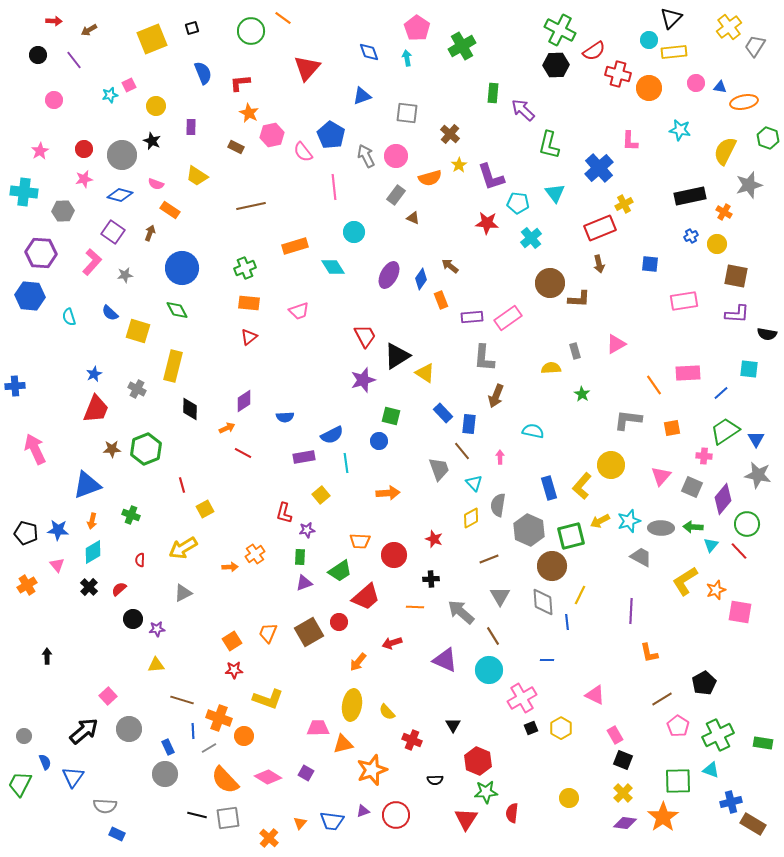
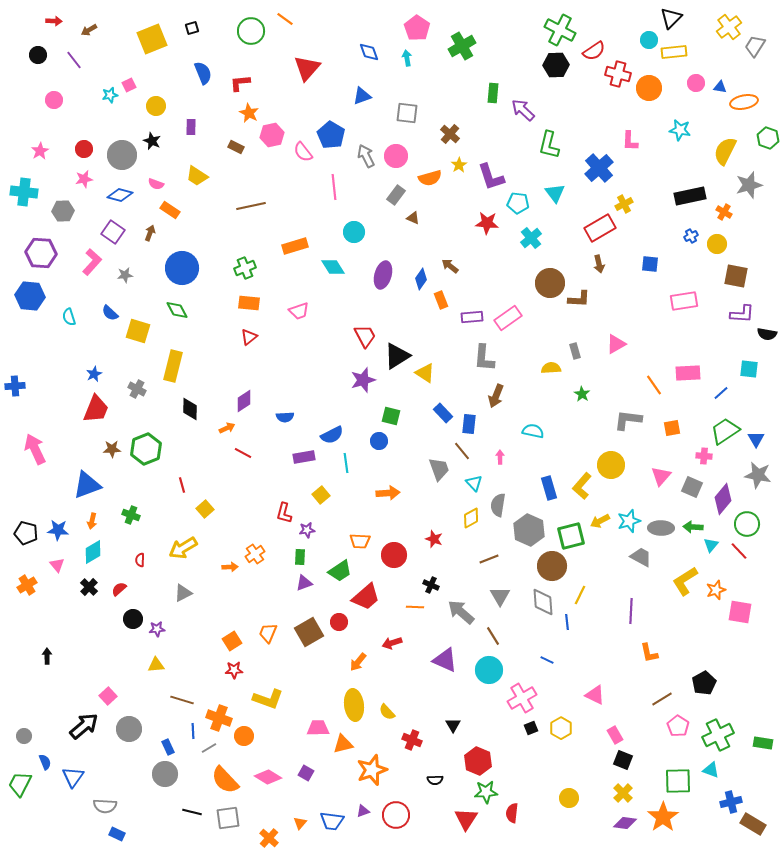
orange line at (283, 18): moved 2 px right, 1 px down
red rectangle at (600, 228): rotated 8 degrees counterclockwise
purple ellipse at (389, 275): moved 6 px left; rotated 12 degrees counterclockwise
purple L-shape at (737, 314): moved 5 px right
yellow square at (205, 509): rotated 12 degrees counterclockwise
black cross at (431, 579): moved 6 px down; rotated 28 degrees clockwise
blue line at (547, 660): rotated 24 degrees clockwise
yellow ellipse at (352, 705): moved 2 px right; rotated 16 degrees counterclockwise
black arrow at (84, 731): moved 5 px up
black line at (197, 815): moved 5 px left, 3 px up
